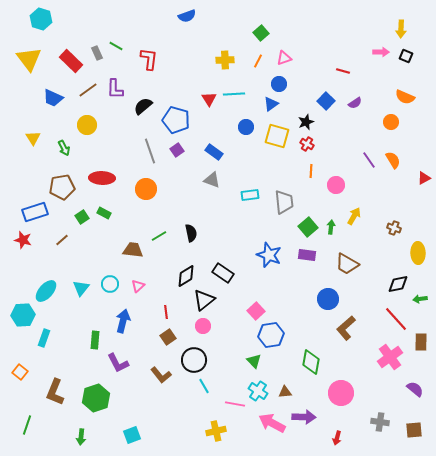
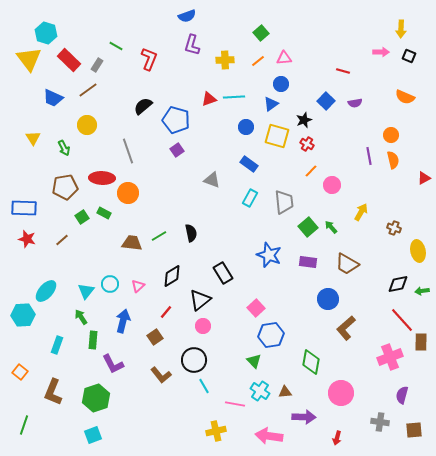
cyan hexagon at (41, 19): moved 5 px right, 14 px down
gray rectangle at (97, 53): moved 12 px down; rotated 56 degrees clockwise
black square at (406, 56): moved 3 px right
pink triangle at (284, 58): rotated 14 degrees clockwise
red L-shape at (149, 59): rotated 15 degrees clockwise
red rectangle at (71, 61): moved 2 px left, 1 px up
orange line at (258, 61): rotated 24 degrees clockwise
blue circle at (279, 84): moved 2 px right
purple L-shape at (115, 89): moved 77 px right, 44 px up; rotated 15 degrees clockwise
cyan line at (234, 94): moved 3 px down
red triangle at (209, 99): rotated 42 degrees clockwise
purple semicircle at (355, 103): rotated 24 degrees clockwise
black star at (306, 122): moved 2 px left, 2 px up
orange circle at (391, 122): moved 13 px down
gray line at (150, 151): moved 22 px left
blue rectangle at (214, 152): moved 35 px right, 12 px down
purple line at (369, 160): moved 4 px up; rotated 24 degrees clockwise
orange semicircle at (393, 160): rotated 18 degrees clockwise
orange line at (311, 171): rotated 40 degrees clockwise
pink circle at (336, 185): moved 4 px left
brown pentagon at (62, 187): moved 3 px right
orange circle at (146, 189): moved 18 px left, 4 px down
cyan rectangle at (250, 195): moved 3 px down; rotated 54 degrees counterclockwise
blue rectangle at (35, 212): moved 11 px left, 4 px up; rotated 20 degrees clockwise
yellow arrow at (354, 216): moved 7 px right, 4 px up
green arrow at (331, 227): rotated 48 degrees counterclockwise
red star at (23, 240): moved 4 px right, 1 px up
brown trapezoid at (133, 250): moved 1 px left, 7 px up
yellow ellipse at (418, 253): moved 2 px up; rotated 10 degrees counterclockwise
purple rectangle at (307, 255): moved 1 px right, 7 px down
black rectangle at (223, 273): rotated 25 degrees clockwise
black diamond at (186, 276): moved 14 px left
cyan triangle at (81, 288): moved 5 px right, 3 px down
green arrow at (420, 299): moved 2 px right, 8 px up
black triangle at (204, 300): moved 4 px left
pink square at (256, 311): moved 3 px up
red line at (166, 312): rotated 48 degrees clockwise
red line at (396, 319): moved 6 px right, 1 px down
brown square at (168, 337): moved 13 px left
cyan rectangle at (44, 338): moved 13 px right, 7 px down
green rectangle at (95, 340): moved 2 px left
pink cross at (390, 357): rotated 15 degrees clockwise
purple L-shape at (118, 363): moved 5 px left, 1 px down
purple semicircle at (415, 389): moved 13 px left, 6 px down; rotated 114 degrees counterclockwise
cyan cross at (258, 391): moved 2 px right
brown L-shape at (55, 392): moved 2 px left
pink arrow at (272, 423): moved 3 px left, 13 px down; rotated 20 degrees counterclockwise
green line at (27, 425): moved 3 px left
cyan square at (132, 435): moved 39 px left
green arrow at (81, 437): moved 120 px up; rotated 140 degrees clockwise
